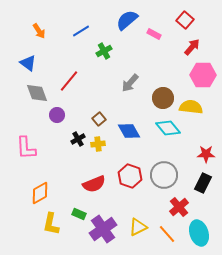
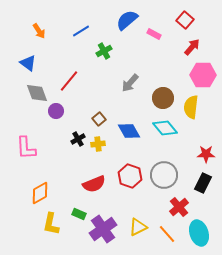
yellow semicircle: rotated 90 degrees counterclockwise
purple circle: moved 1 px left, 4 px up
cyan diamond: moved 3 px left
